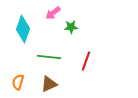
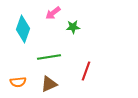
green star: moved 2 px right
green line: rotated 15 degrees counterclockwise
red line: moved 10 px down
orange semicircle: rotated 112 degrees counterclockwise
